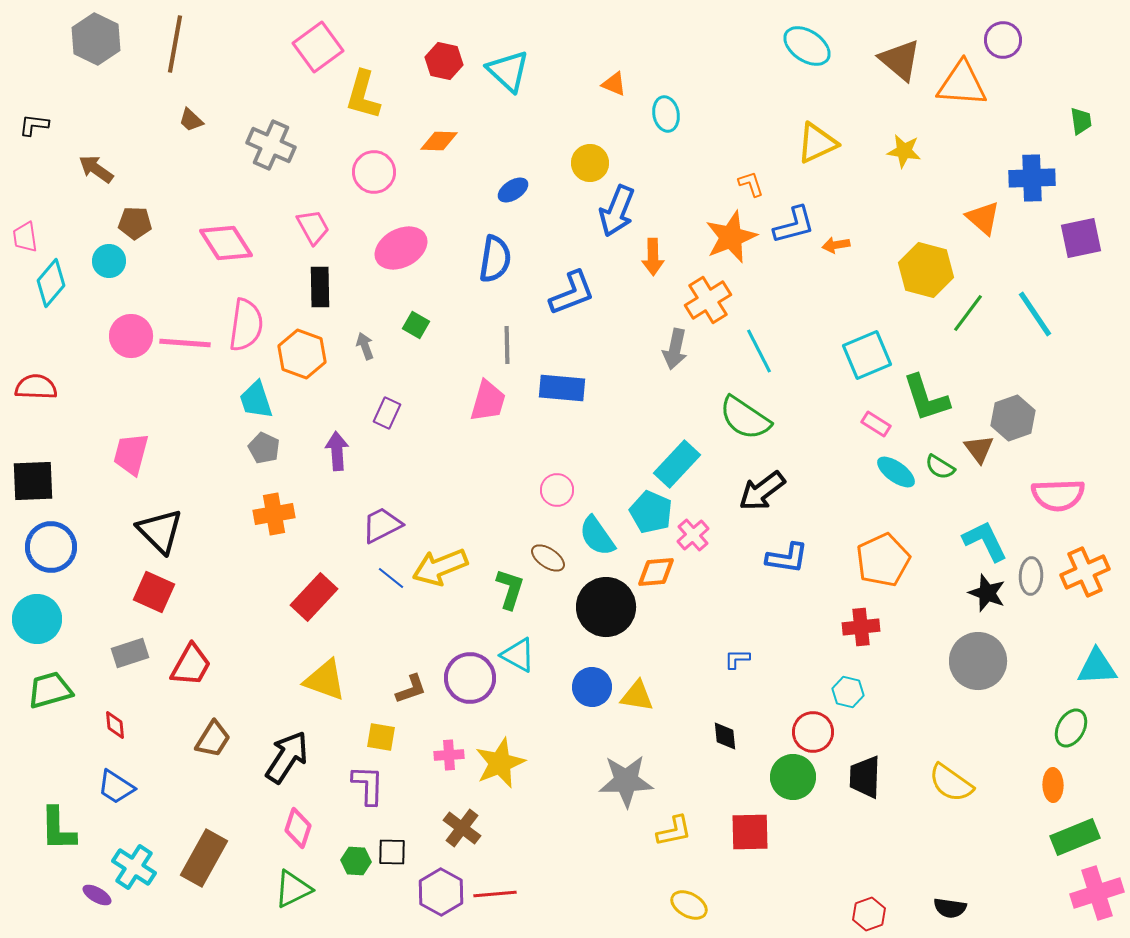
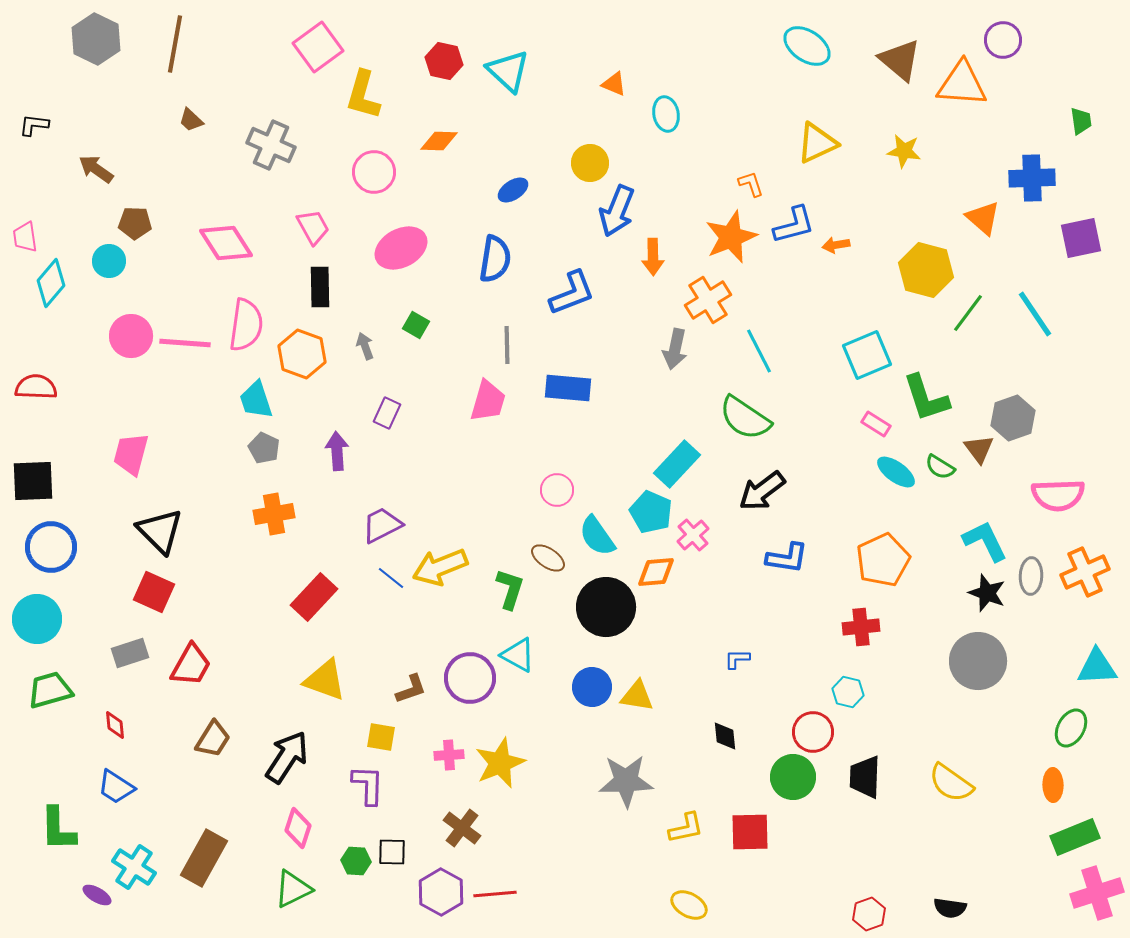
blue rectangle at (562, 388): moved 6 px right
yellow L-shape at (674, 831): moved 12 px right, 3 px up
